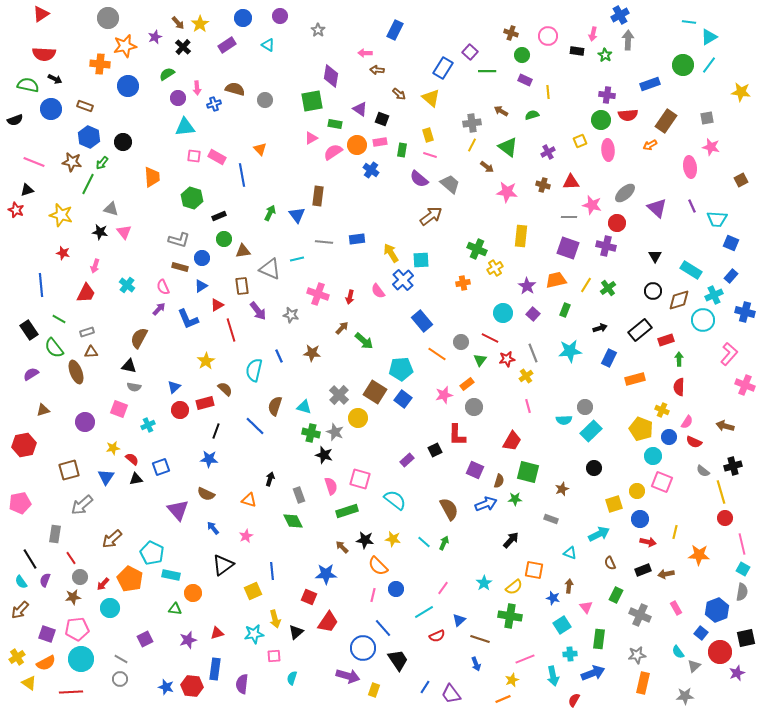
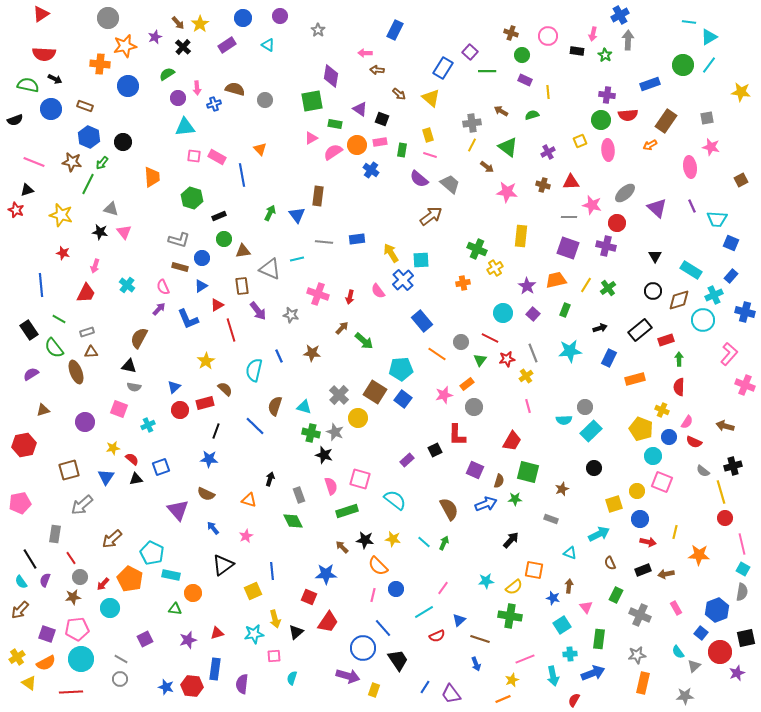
cyan star at (484, 583): moved 2 px right, 2 px up; rotated 28 degrees clockwise
